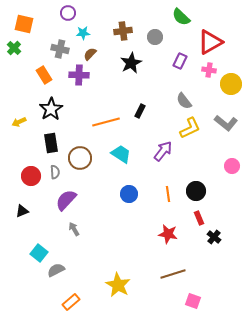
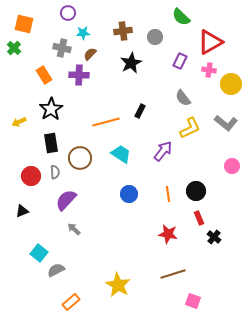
gray cross at (60, 49): moved 2 px right, 1 px up
gray semicircle at (184, 101): moved 1 px left, 3 px up
gray arrow at (74, 229): rotated 16 degrees counterclockwise
